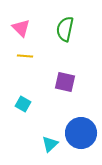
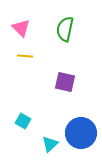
cyan square: moved 17 px down
